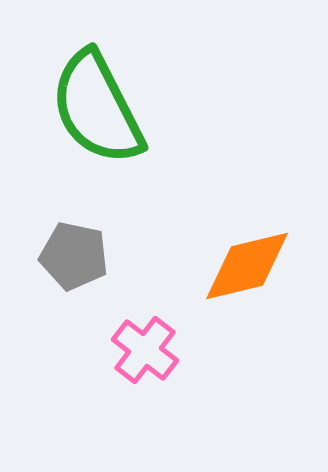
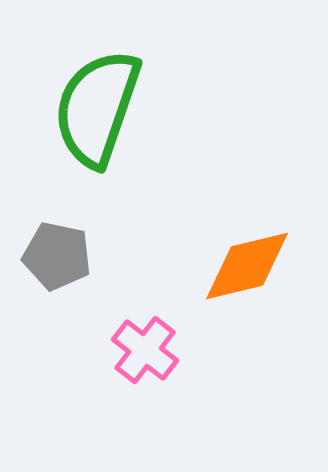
green semicircle: rotated 46 degrees clockwise
gray pentagon: moved 17 px left
